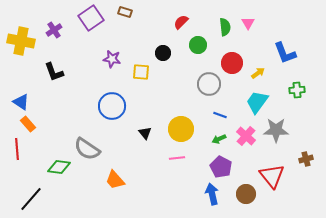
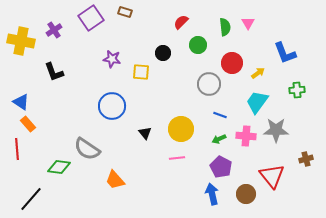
pink cross: rotated 36 degrees counterclockwise
